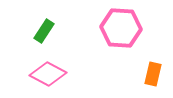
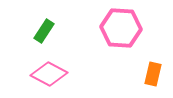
pink diamond: moved 1 px right
